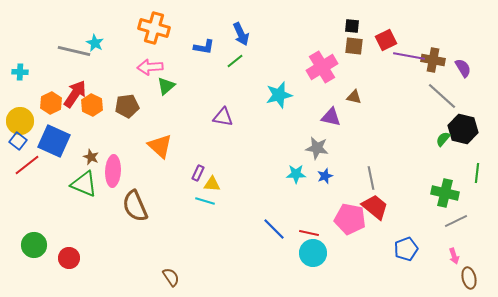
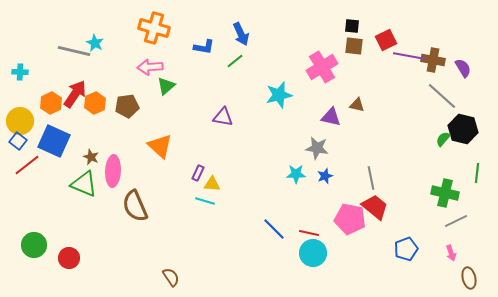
brown triangle at (354, 97): moved 3 px right, 8 px down
orange hexagon at (92, 105): moved 3 px right, 2 px up; rotated 10 degrees clockwise
pink arrow at (454, 256): moved 3 px left, 3 px up
